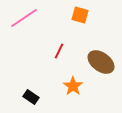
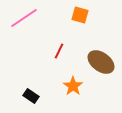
black rectangle: moved 1 px up
